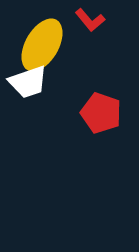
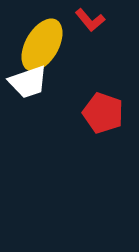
red pentagon: moved 2 px right
